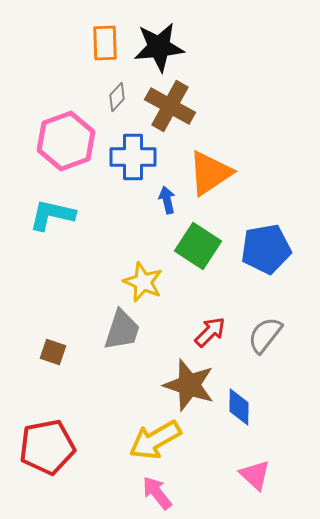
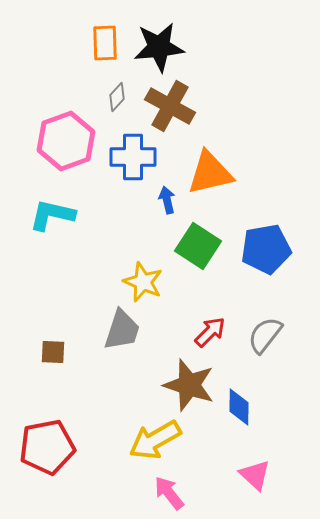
orange triangle: rotated 21 degrees clockwise
brown square: rotated 16 degrees counterclockwise
pink arrow: moved 12 px right
